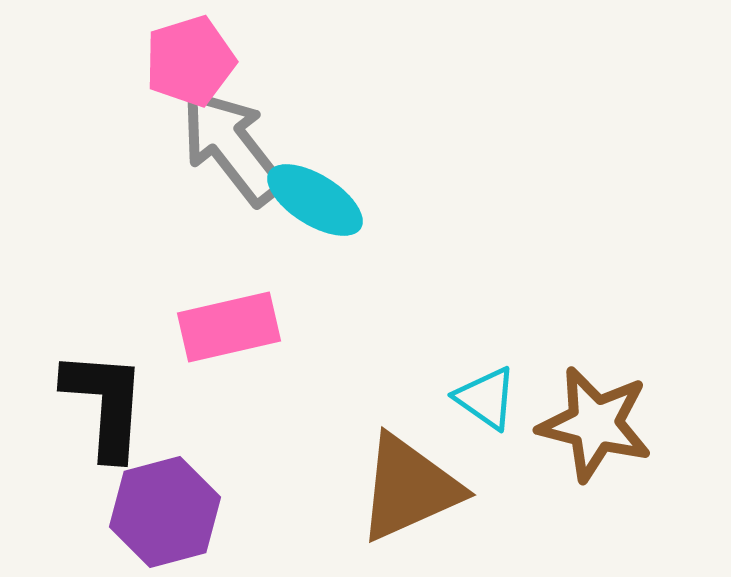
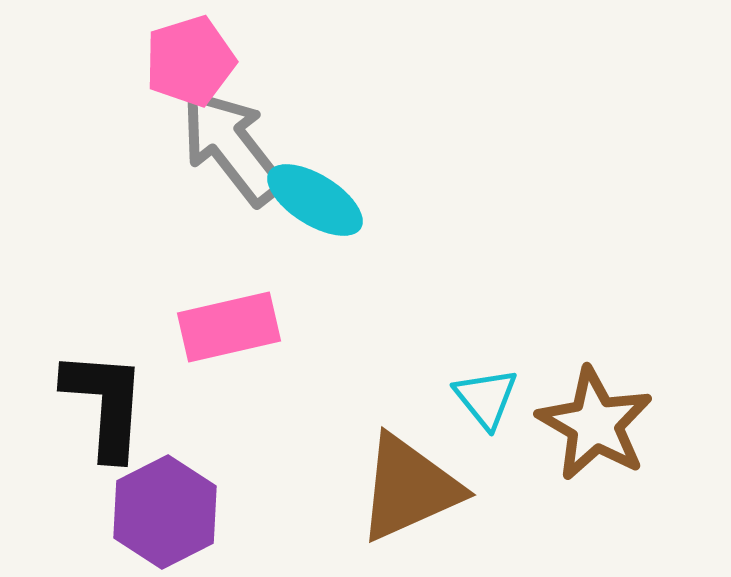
cyan triangle: rotated 16 degrees clockwise
brown star: rotated 16 degrees clockwise
purple hexagon: rotated 12 degrees counterclockwise
